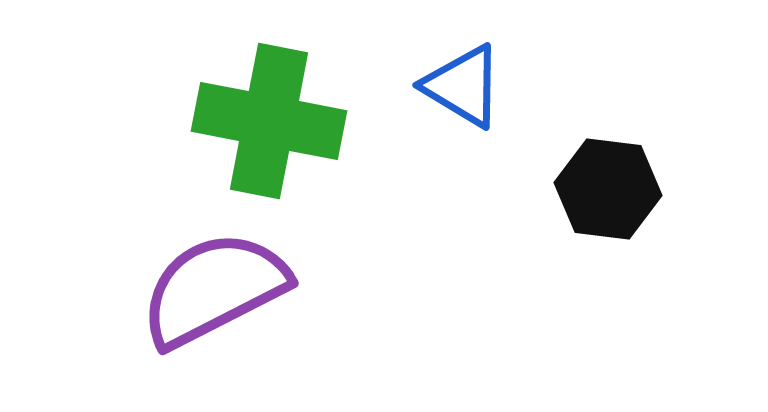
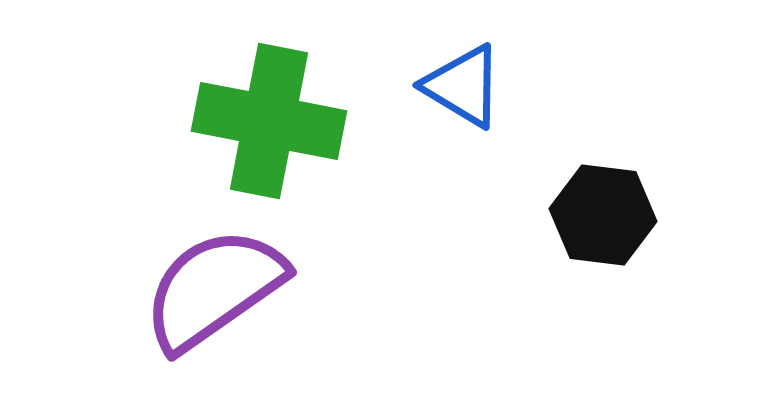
black hexagon: moved 5 px left, 26 px down
purple semicircle: rotated 8 degrees counterclockwise
